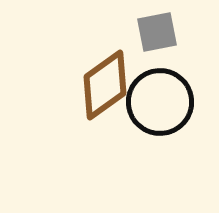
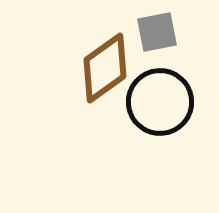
brown diamond: moved 17 px up
